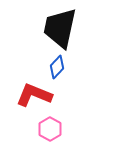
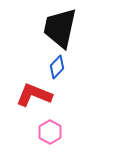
pink hexagon: moved 3 px down
